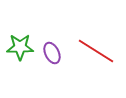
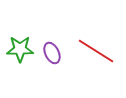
green star: moved 2 px down
